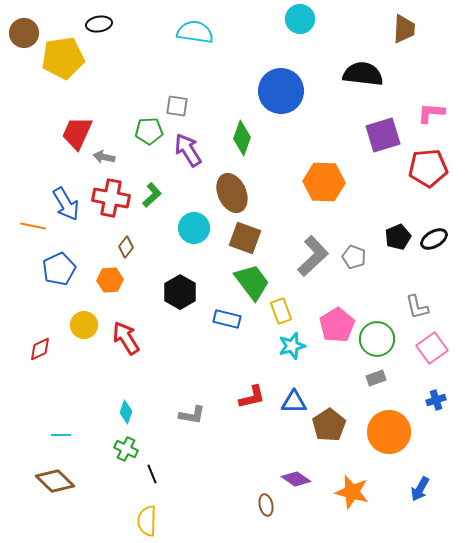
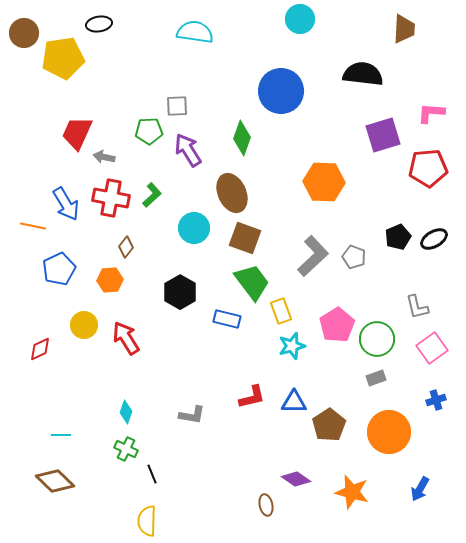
gray square at (177, 106): rotated 10 degrees counterclockwise
